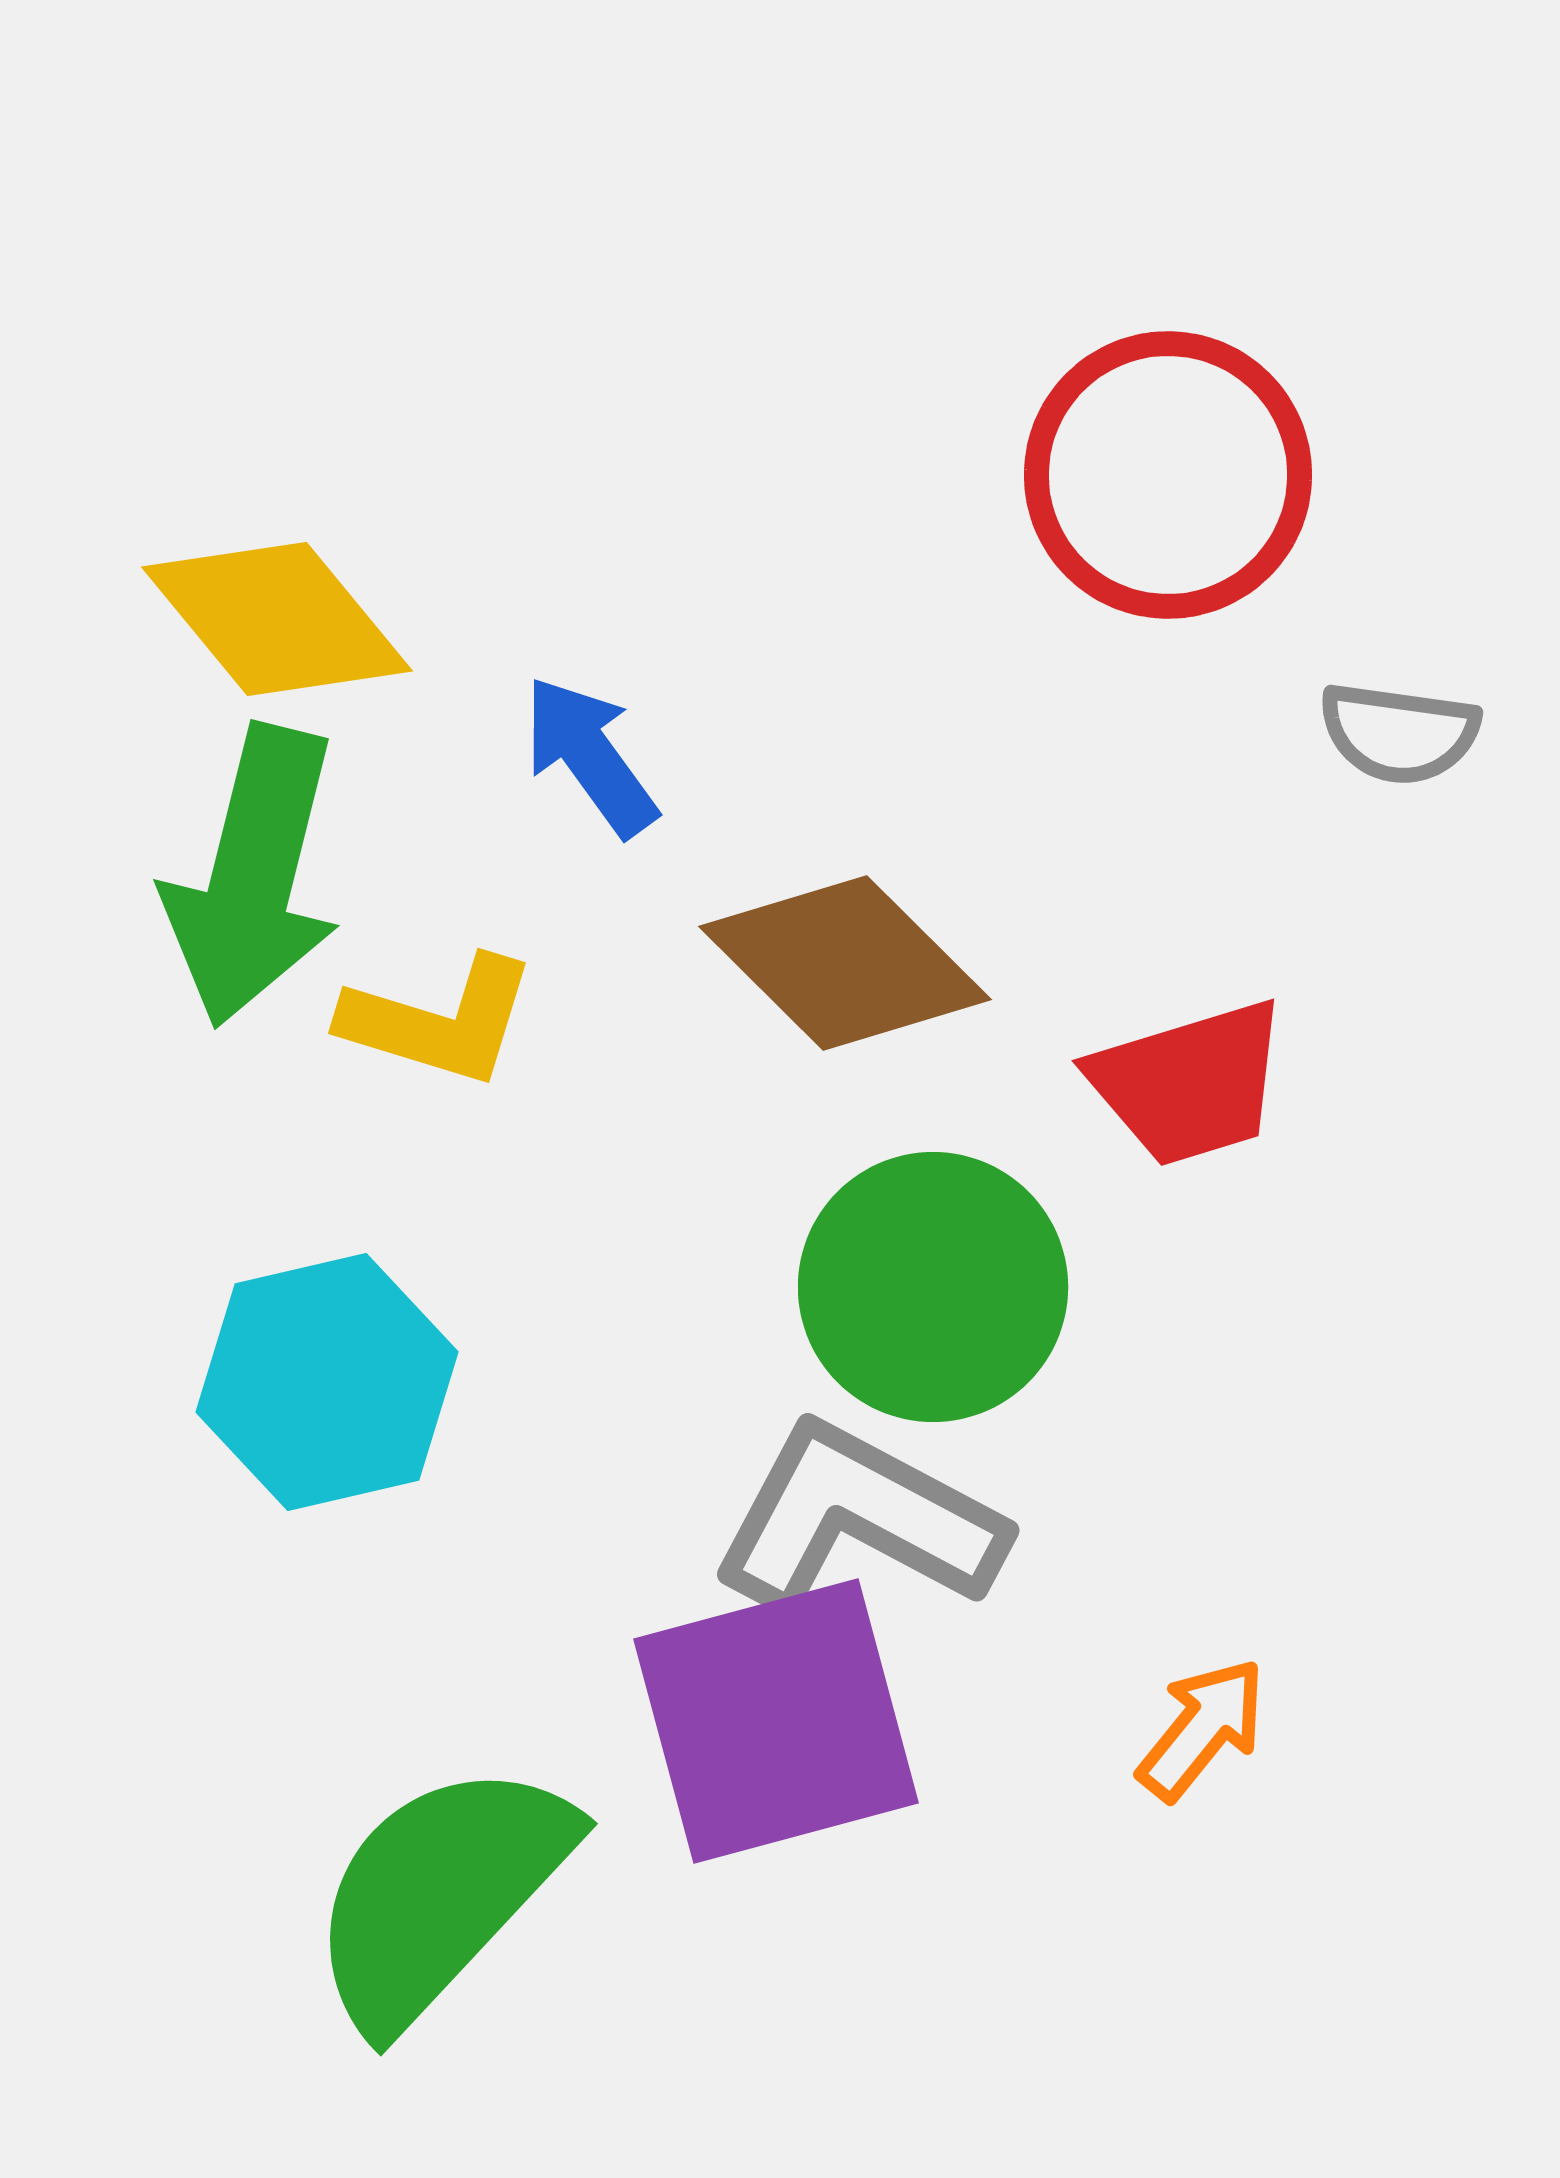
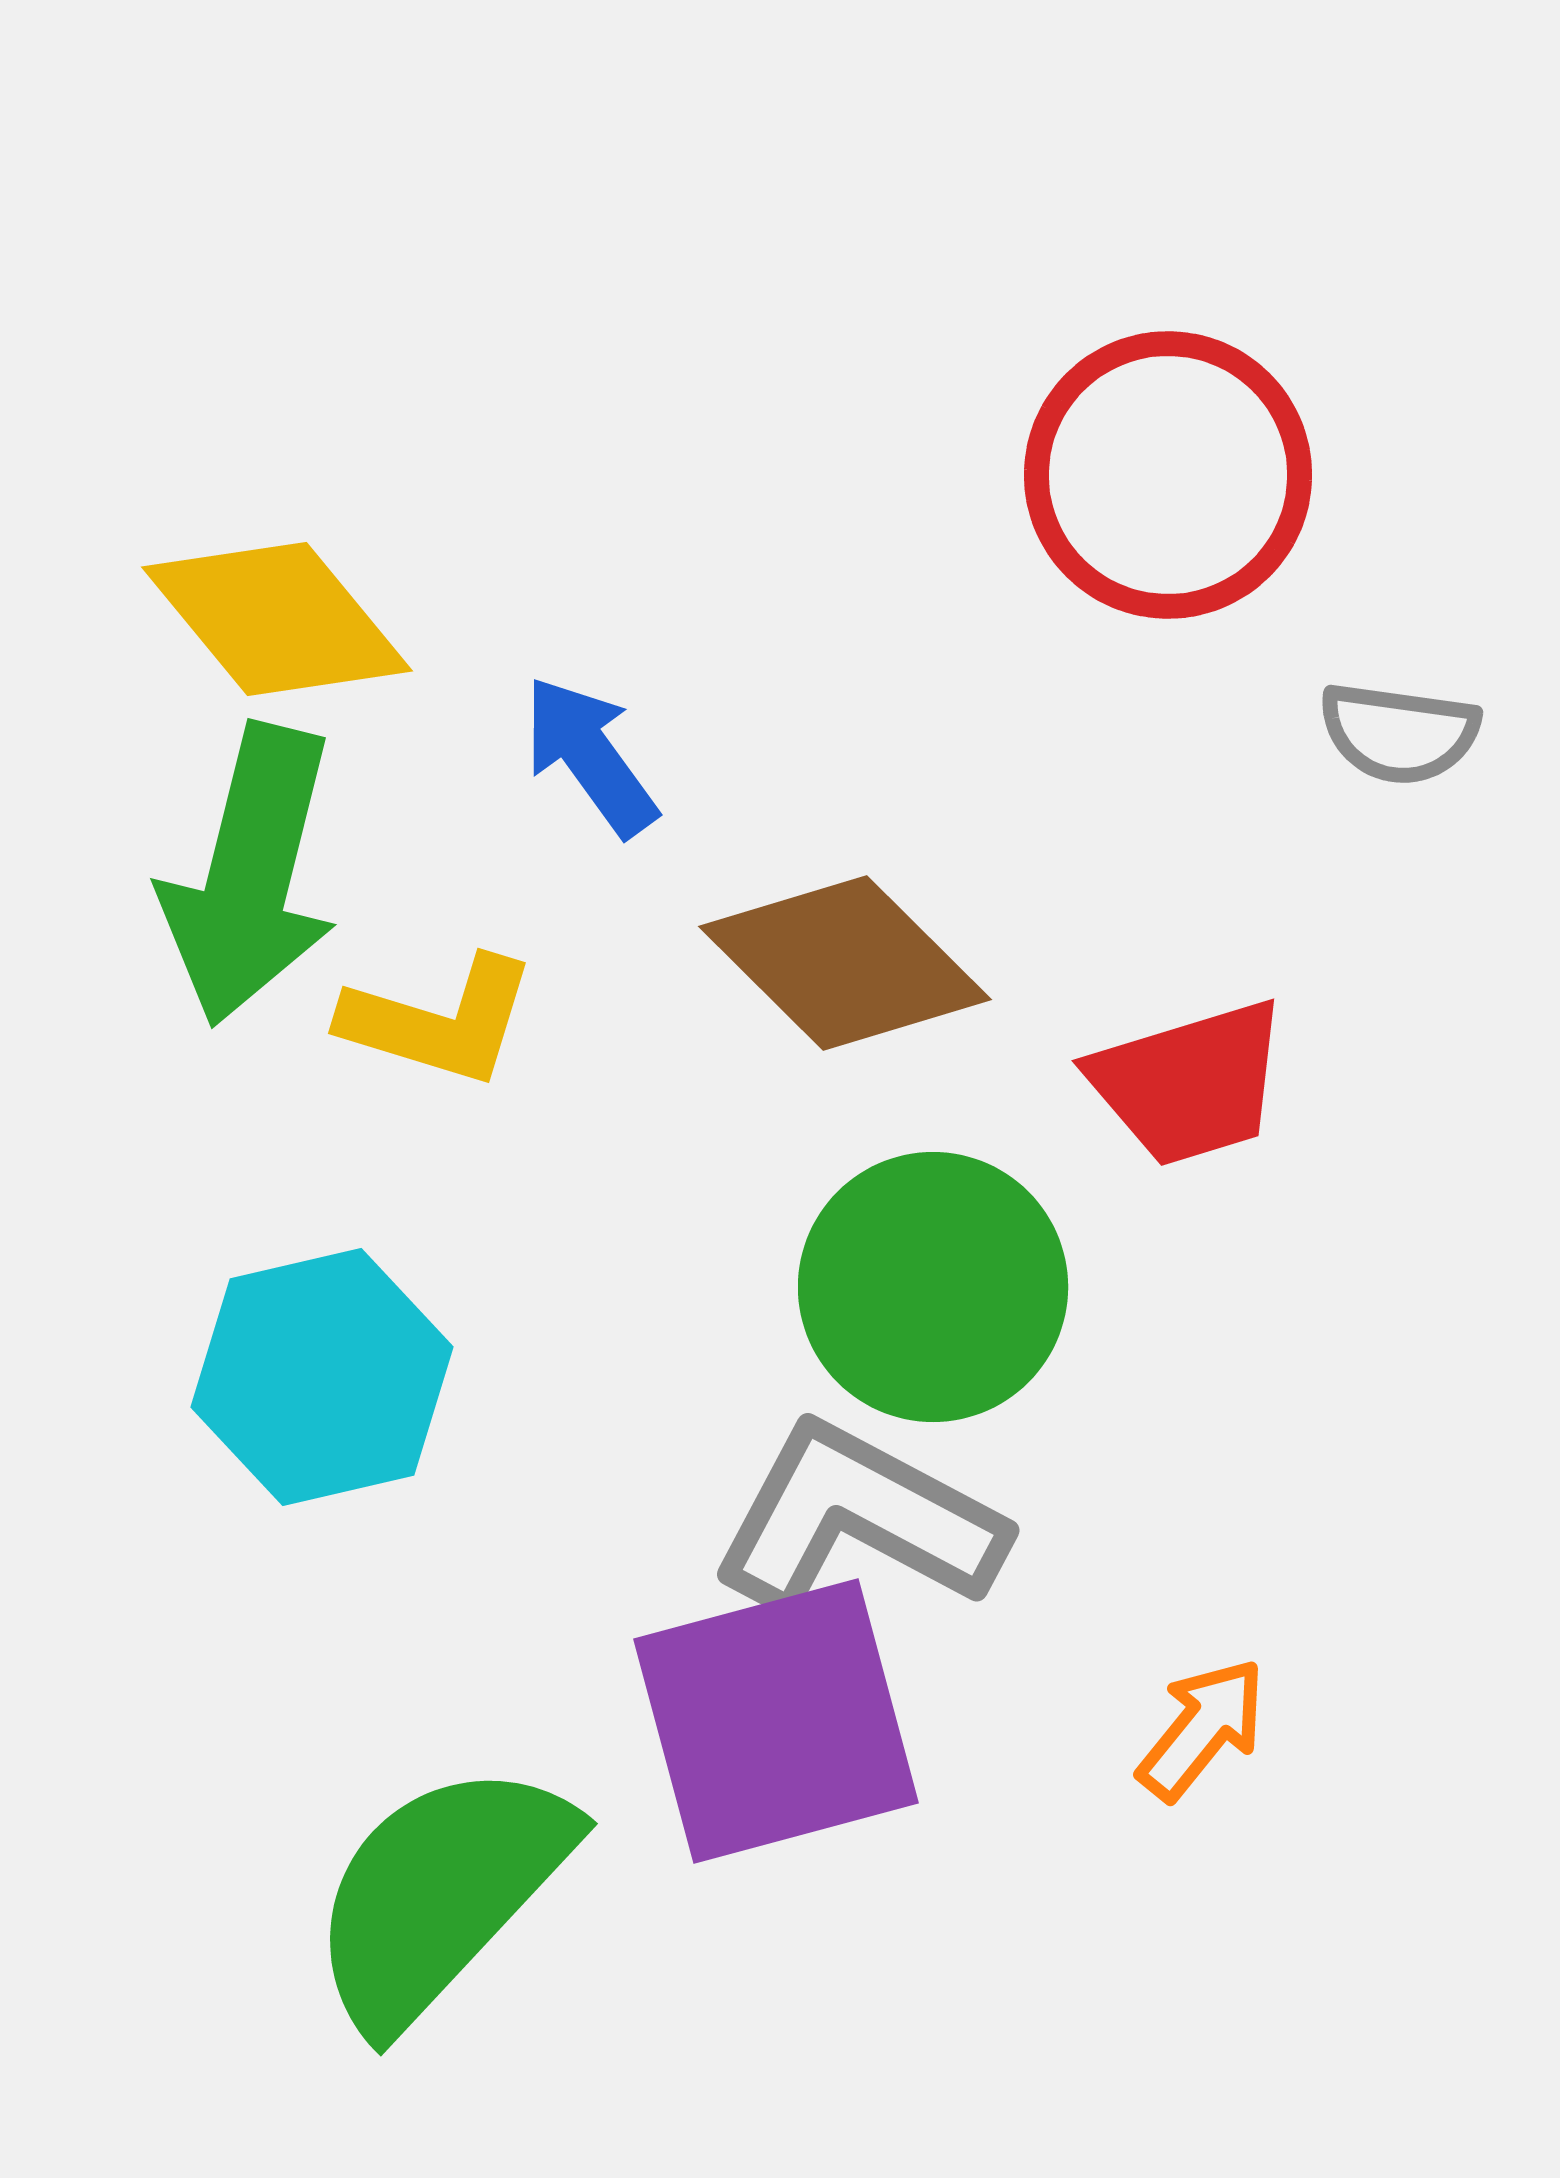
green arrow: moved 3 px left, 1 px up
cyan hexagon: moved 5 px left, 5 px up
